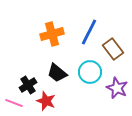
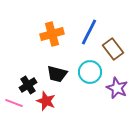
black trapezoid: moved 1 px down; rotated 25 degrees counterclockwise
